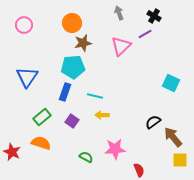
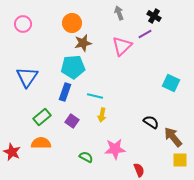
pink circle: moved 1 px left, 1 px up
pink triangle: moved 1 px right
yellow arrow: rotated 80 degrees counterclockwise
black semicircle: moved 2 px left; rotated 70 degrees clockwise
orange semicircle: rotated 18 degrees counterclockwise
